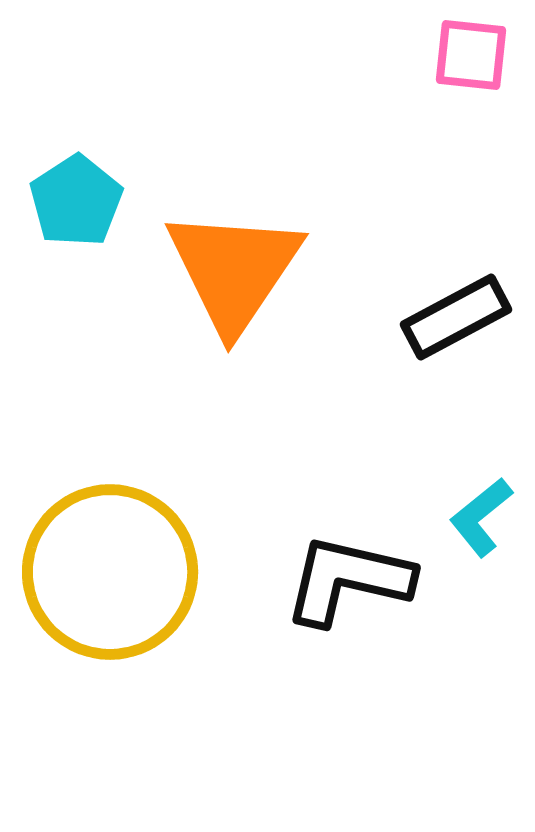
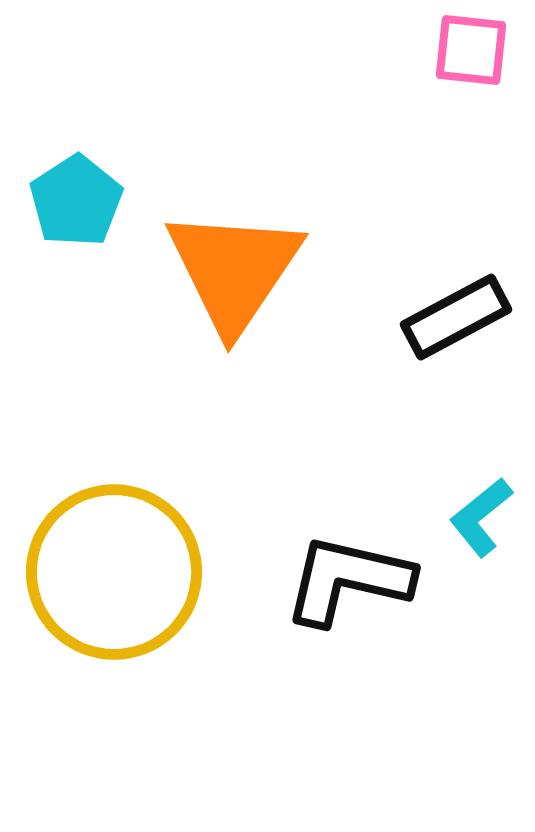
pink square: moved 5 px up
yellow circle: moved 4 px right
